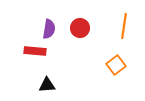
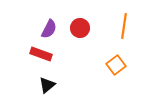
purple semicircle: rotated 18 degrees clockwise
red rectangle: moved 6 px right, 3 px down; rotated 15 degrees clockwise
black triangle: rotated 36 degrees counterclockwise
